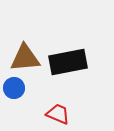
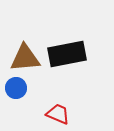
black rectangle: moved 1 px left, 8 px up
blue circle: moved 2 px right
